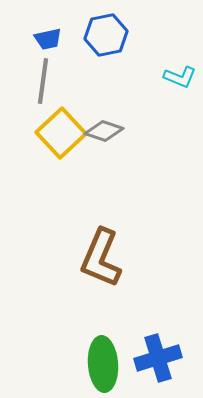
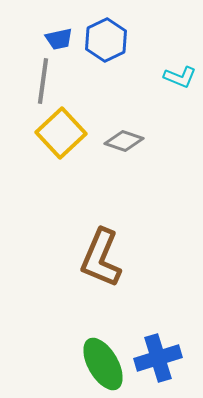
blue hexagon: moved 5 px down; rotated 15 degrees counterclockwise
blue trapezoid: moved 11 px right
gray diamond: moved 20 px right, 10 px down
green ellipse: rotated 26 degrees counterclockwise
